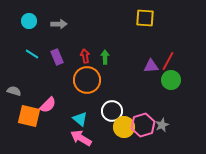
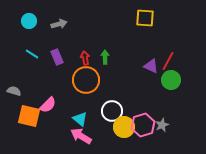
gray arrow: rotated 14 degrees counterclockwise
red arrow: moved 2 px down
purple triangle: rotated 28 degrees clockwise
orange circle: moved 1 px left
pink arrow: moved 2 px up
